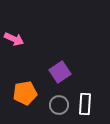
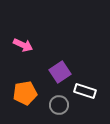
pink arrow: moved 9 px right, 6 px down
white rectangle: moved 13 px up; rotated 75 degrees counterclockwise
